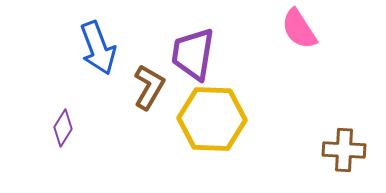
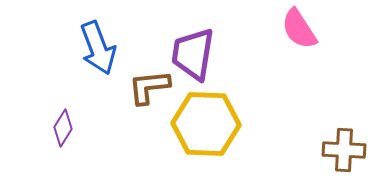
brown L-shape: rotated 126 degrees counterclockwise
yellow hexagon: moved 6 px left, 5 px down
